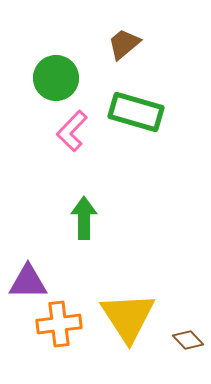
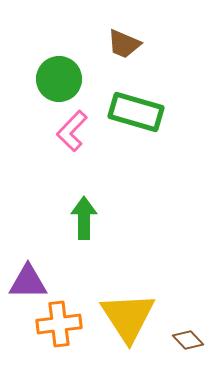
brown trapezoid: rotated 117 degrees counterclockwise
green circle: moved 3 px right, 1 px down
